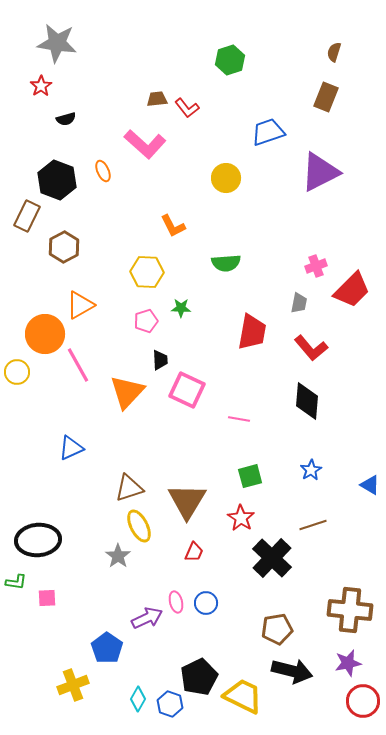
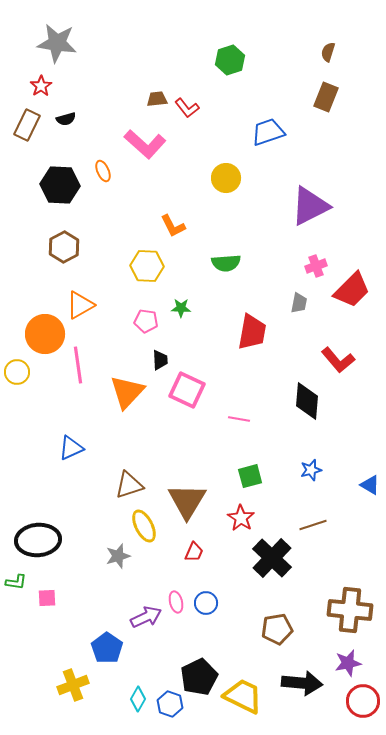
brown semicircle at (334, 52): moved 6 px left
purple triangle at (320, 172): moved 10 px left, 34 px down
black hexagon at (57, 180): moved 3 px right, 5 px down; rotated 18 degrees counterclockwise
brown rectangle at (27, 216): moved 91 px up
yellow hexagon at (147, 272): moved 6 px up
pink pentagon at (146, 321): rotated 25 degrees clockwise
red L-shape at (311, 348): moved 27 px right, 12 px down
pink line at (78, 365): rotated 21 degrees clockwise
blue star at (311, 470): rotated 15 degrees clockwise
brown triangle at (129, 488): moved 3 px up
yellow ellipse at (139, 526): moved 5 px right
gray star at (118, 556): rotated 20 degrees clockwise
purple arrow at (147, 618): moved 1 px left, 1 px up
black arrow at (292, 671): moved 10 px right, 12 px down; rotated 9 degrees counterclockwise
